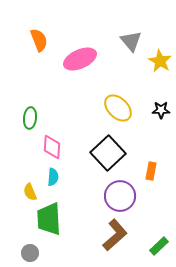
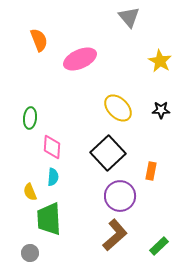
gray triangle: moved 2 px left, 24 px up
